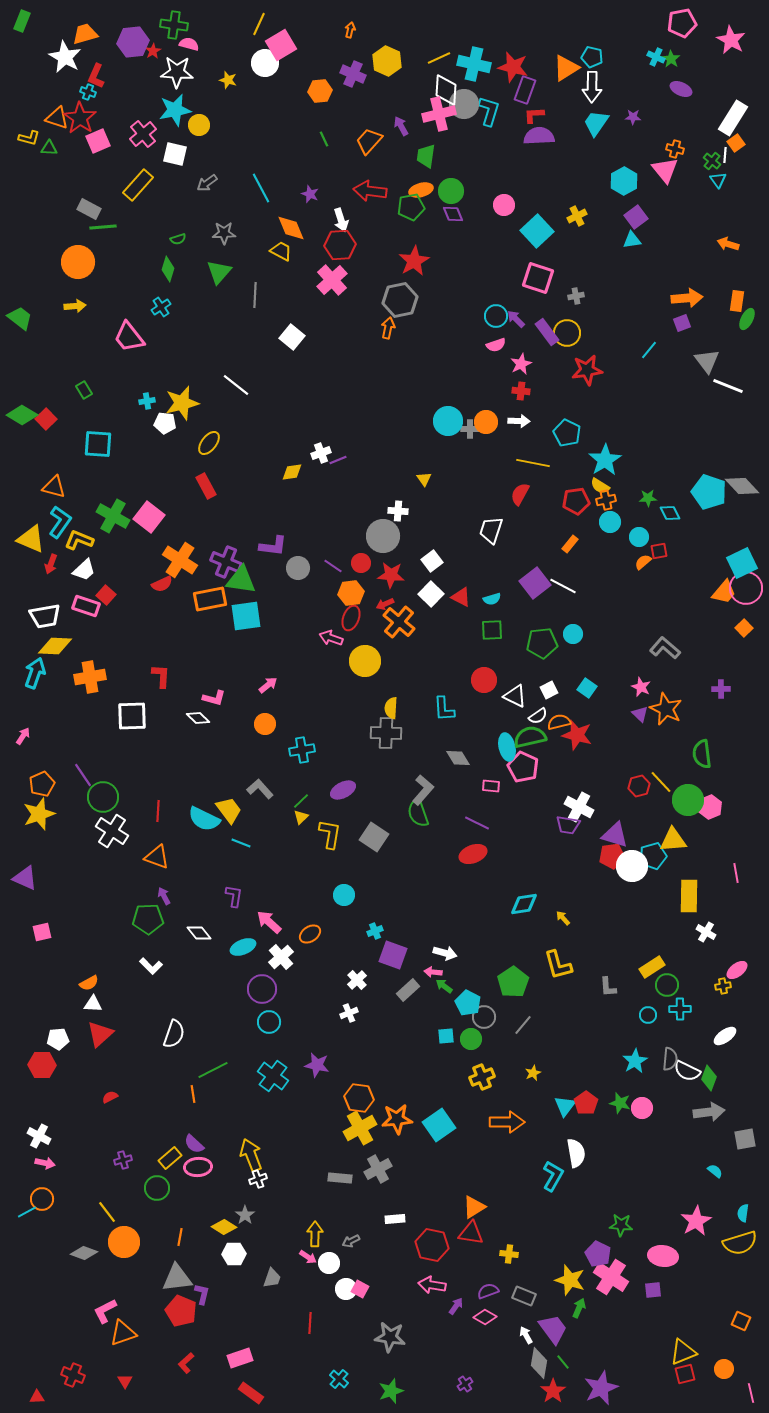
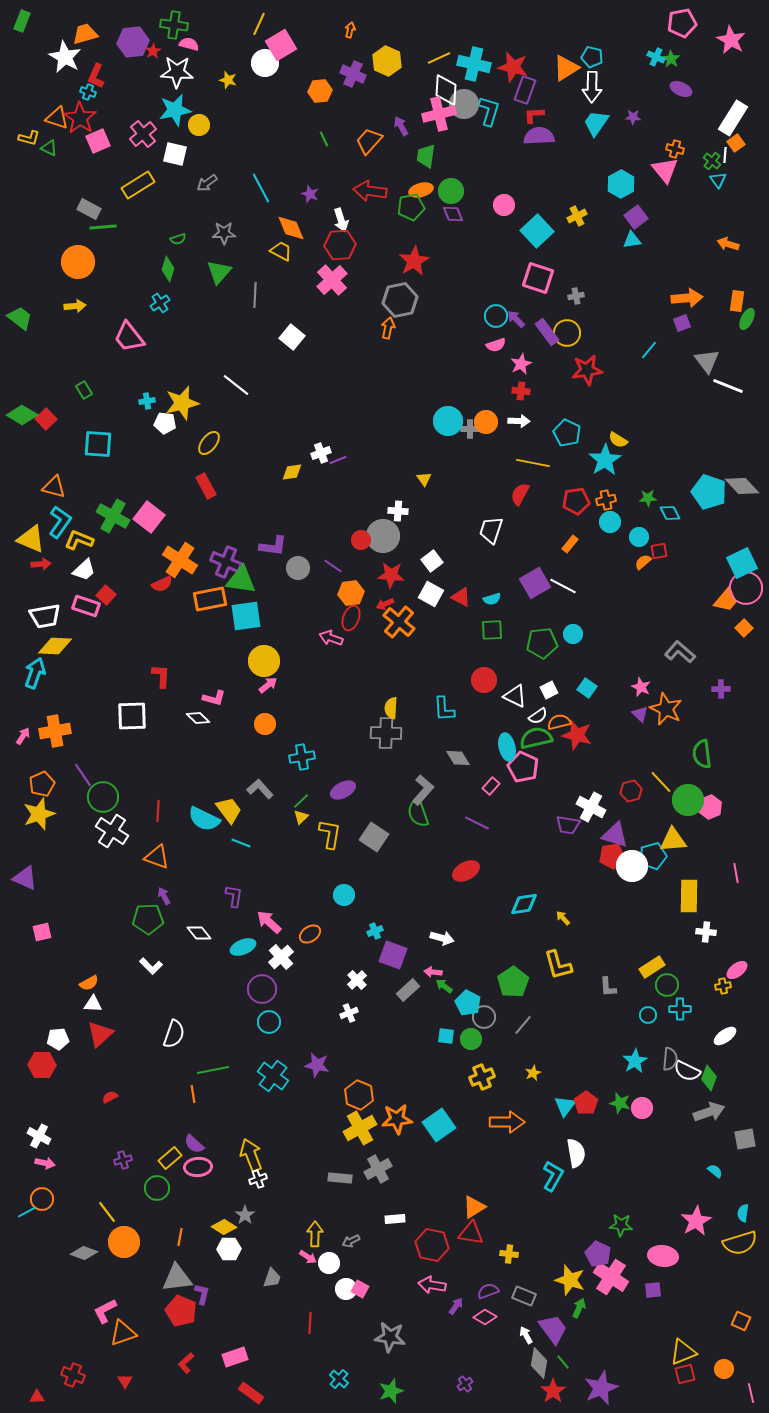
green triangle at (49, 148): rotated 24 degrees clockwise
cyan hexagon at (624, 181): moved 3 px left, 3 px down
yellow rectangle at (138, 185): rotated 16 degrees clockwise
cyan cross at (161, 307): moved 1 px left, 4 px up
yellow semicircle at (600, 486): moved 18 px right, 46 px up
red circle at (361, 563): moved 23 px up
red arrow at (51, 564): moved 10 px left; rotated 114 degrees counterclockwise
purple square at (535, 583): rotated 8 degrees clockwise
orange trapezoid at (724, 592): moved 2 px right, 8 px down
white square at (431, 594): rotated 15 degrees counterclockwise
gray L-shape at (665, 648): moved 15 px right, 4 px down
yellow circle at (365, 661): moved 101 px left
orange cross at (90, 677): moved 35 px left, 54 px down
green semicircle at (530, 737): moved 6 px right, 1 px down
cyan cross at (302, 750): moved 7 px down
pink rectangle at (491, 786): rotated 54 degrees counterclockwise
red hexagon at (639, 786): moved 8 px left, 5 px down
white cross at (579, 807): moved 12 px right
red ellipse at (473, 854): moved 7 px left, 17 px down; rotated 8 degrees counterclockwise
white cross at (706, 932): rotated 24 degrees counterclockwise
white arrow at (445, 953): moved 3 px left, 15 px up
cyan square at (446, 1036): rotated 12 degrees clockwise
green line at (213, 1070): rotated 16 degrees clockwise
orange hexagon at (359, 1098): moved 3 px up; rotated 16 degrees clockwise
gray arrow at (709, 1112): rotated 12 degrees counterclockwise
white hexagon at (234, 1254): moved 5 px left, 5 px up
pink rectangle at (240, 1358): moved 5 px left, 1 px up
